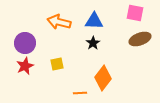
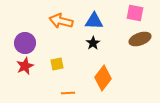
orange arrow: moved 2 px right, 1 px up
orange line: moved 12 px left
